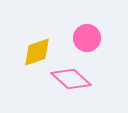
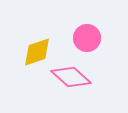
pink diamond: moved 2 px up
